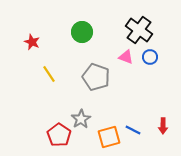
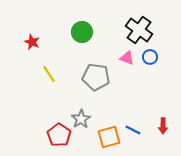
pink triangle: moved 1 px right, 1 px down
gray pentagon: rotated 12 degrees counterclockwise
